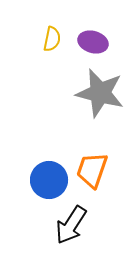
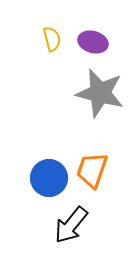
yellow semicircle: rotated 25 degrees counterclockwise
blue circle: moved 2 px up
black arrow: rotated 6 degrees clockwise
